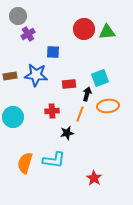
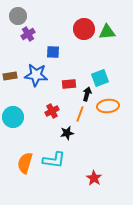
red cross: rotated 24 degrees counterclockwise
